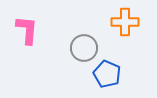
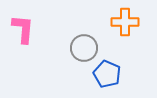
pink L-shape: moved 4 px left, 1 px up
